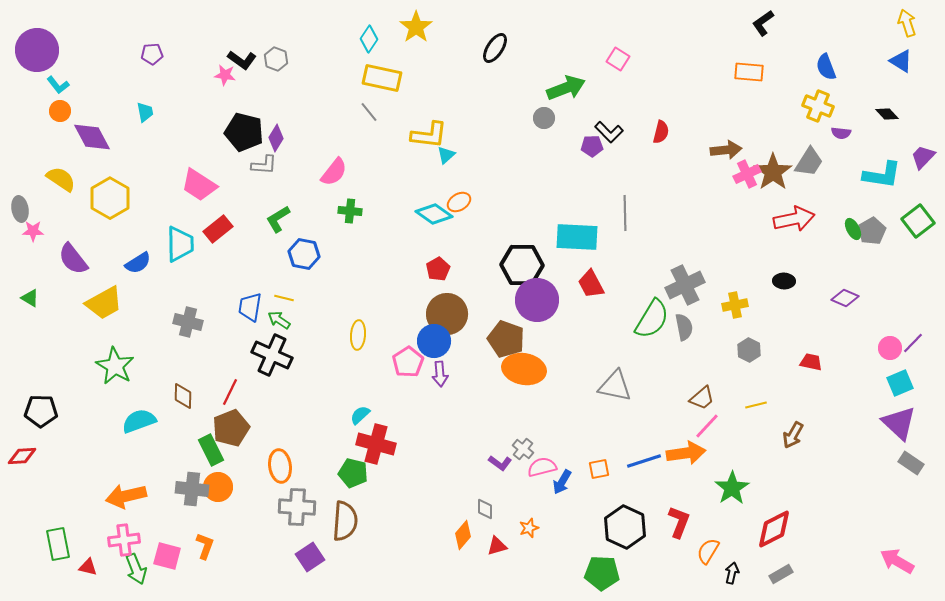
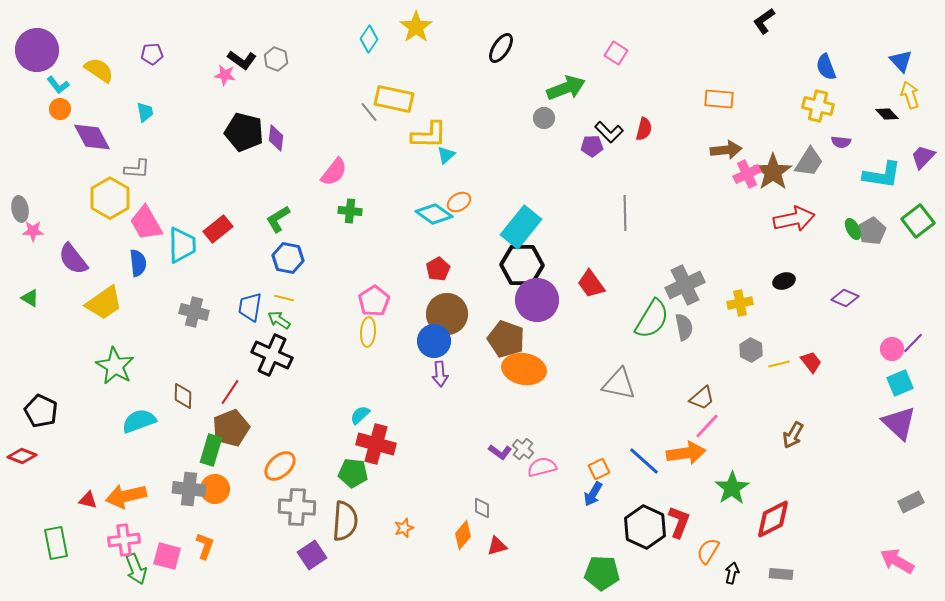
black L-shape at (763, 23): moved 1 px right, 2 px up
yellow arrow at (907, 23): moved 3 px right, 72 px down
black ellipse at (495, 48): moved 6 px right
pink square at (618, 59): moved 2 px left, 6 px up
blue triangle at (901, 61): rotated 15 degrees clockwise
orange rectangle at (749, 72): moved 30 px left, 27 px down
yellow rectangle at (382, 78): moved 12 px right, 21 px down
yellow cross at (818, 106): rotated 8 degrees counterclockwise
orange circle at (60, 111): moved 2 px up
red semicircle at (661, 132): moved 17 px left, 3 px up
purple semicircle at (841, 133): moved 9 px down
yellow L-shape at (429, 135): rotated 6 degrees counterclockwise
purple diamond at (276, 138): rotated 24 degrees counterclockwise
gray L-shape at (264, 165): moved 127 px left, 4 px down
yellow semicircle at (61, 179): moved 38 px right, 109 px up
pink trapezoid at (199, 185): moved 53 px left, 38 px down; rotated 27 degrees clockwise
cyan rectangle at (577, 237): moved 56 px left, 10 px up; rotated 54 degrees counterclockwise
cyan trapezoid at (180, 244): moved 2 px right, 1 px down
blue hexagon at (304, 254): moved 16 px left, 4 px down
blue semicircle at (138, 263): rotated 64 degrees counterclockwise
black ellipse at (784, 281): rotated 20 degrees counterclockwise
red trapezoid at (591, 284): rotated 8 degrees counterclockwise
yellow trapezoid at (104, 303): rotated 6 degrees counterclockwise
yellow cross at (735, 305): moved 5 px right, 2 px up
gray cross at (188, 322): moved 6 px right, 10 px up
yellow ellipse at (358, 335): moved 10 px right, 3 px up
pink circle at (890, 348): moved 2 px right, 1 px down
gray hexagon at (749, 350): moved 2 px right
pink pentagon at (408, 362): moved 34 px left, 61 px up
red trapezoid at (811, 362): rotated 40 degrees clockwise
gray triangle at (615, 386): moved 4 px right, 2 px up
red line at (230, 392): rotated 8 degrees clockwise
yellow line at (756, 405): moved 23 px right, 41 px up
black pentagon at (41, 411): rotated 24 degrees clockwise
green rectangle at (211, 450): rotated 44 degrees clockwise
red diamond at (22, 456): rotated 24 degrees clockwise
blue line at (644, 461): rotated 60 degrees clockwise
purple L-shape at (500, 463): moved 11 px up
gray rectangle at (911, 463): moved 39 px down; rotated 60 degrees counterclockwise
orange ellipse at (280, 466): rotated 56 degrees clockwise
orange square at (599, 469): rotated 15 degrees counterclockwise
green pentagon at (353, 473): rotated 8 degrees counterclockwise
blue arrow at (562, 482): moved 31 px right, 12 px down
orange circle at (218, 487): moved 3 px left, 2 px down
gray cross at (192, 489): moved 3 px left
gray diamond at (485, 509): moved 3 px left, 1 px up
black hexagon at (625, 527): moved 20 px right
orange star at (529, 528): moved 125 px left
red diamond at (774, 529): moved 1 px left, 10 px up
green rectangle at (58, 544): moved 2 px left, 1 px up
purple square at (310, 557): moved 2 px right, 2 px up
red triangle at (88, 567): moved 67 px up
gray rectangle at (781, 574): rotated 35 degrees clockwise
